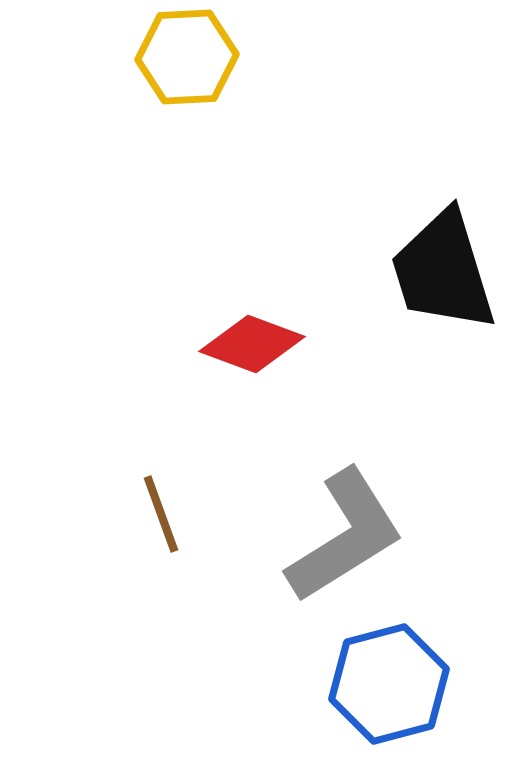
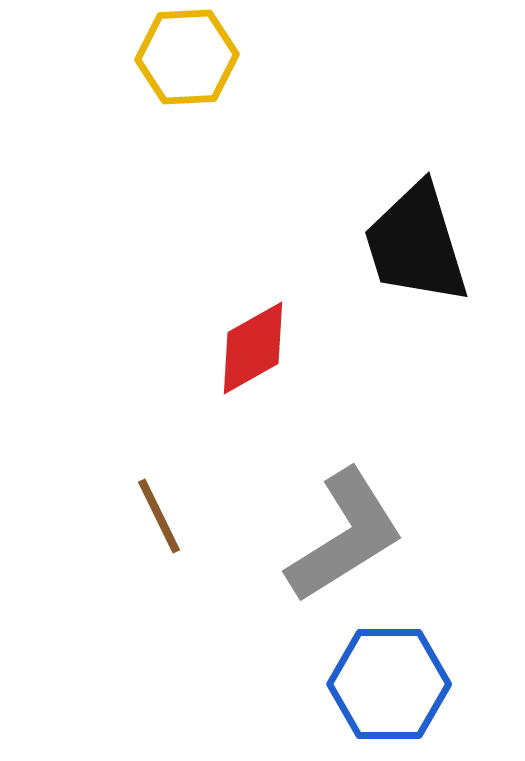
black trapezoid: moved 27 px left, 27 px up
red diamond: moved 1 px right, 4 px down; rotated 50 degrees counterclockwise
brown line: moved 2 px left, 2 px down; rotated 6 degrees counterclockwise
blue hexagon: rotated 15 degrees clockwise
